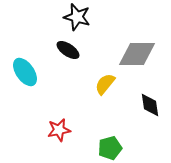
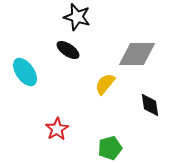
red star: moved 2 px left, 1 px up; rotated 20 degrees counterclockwise
